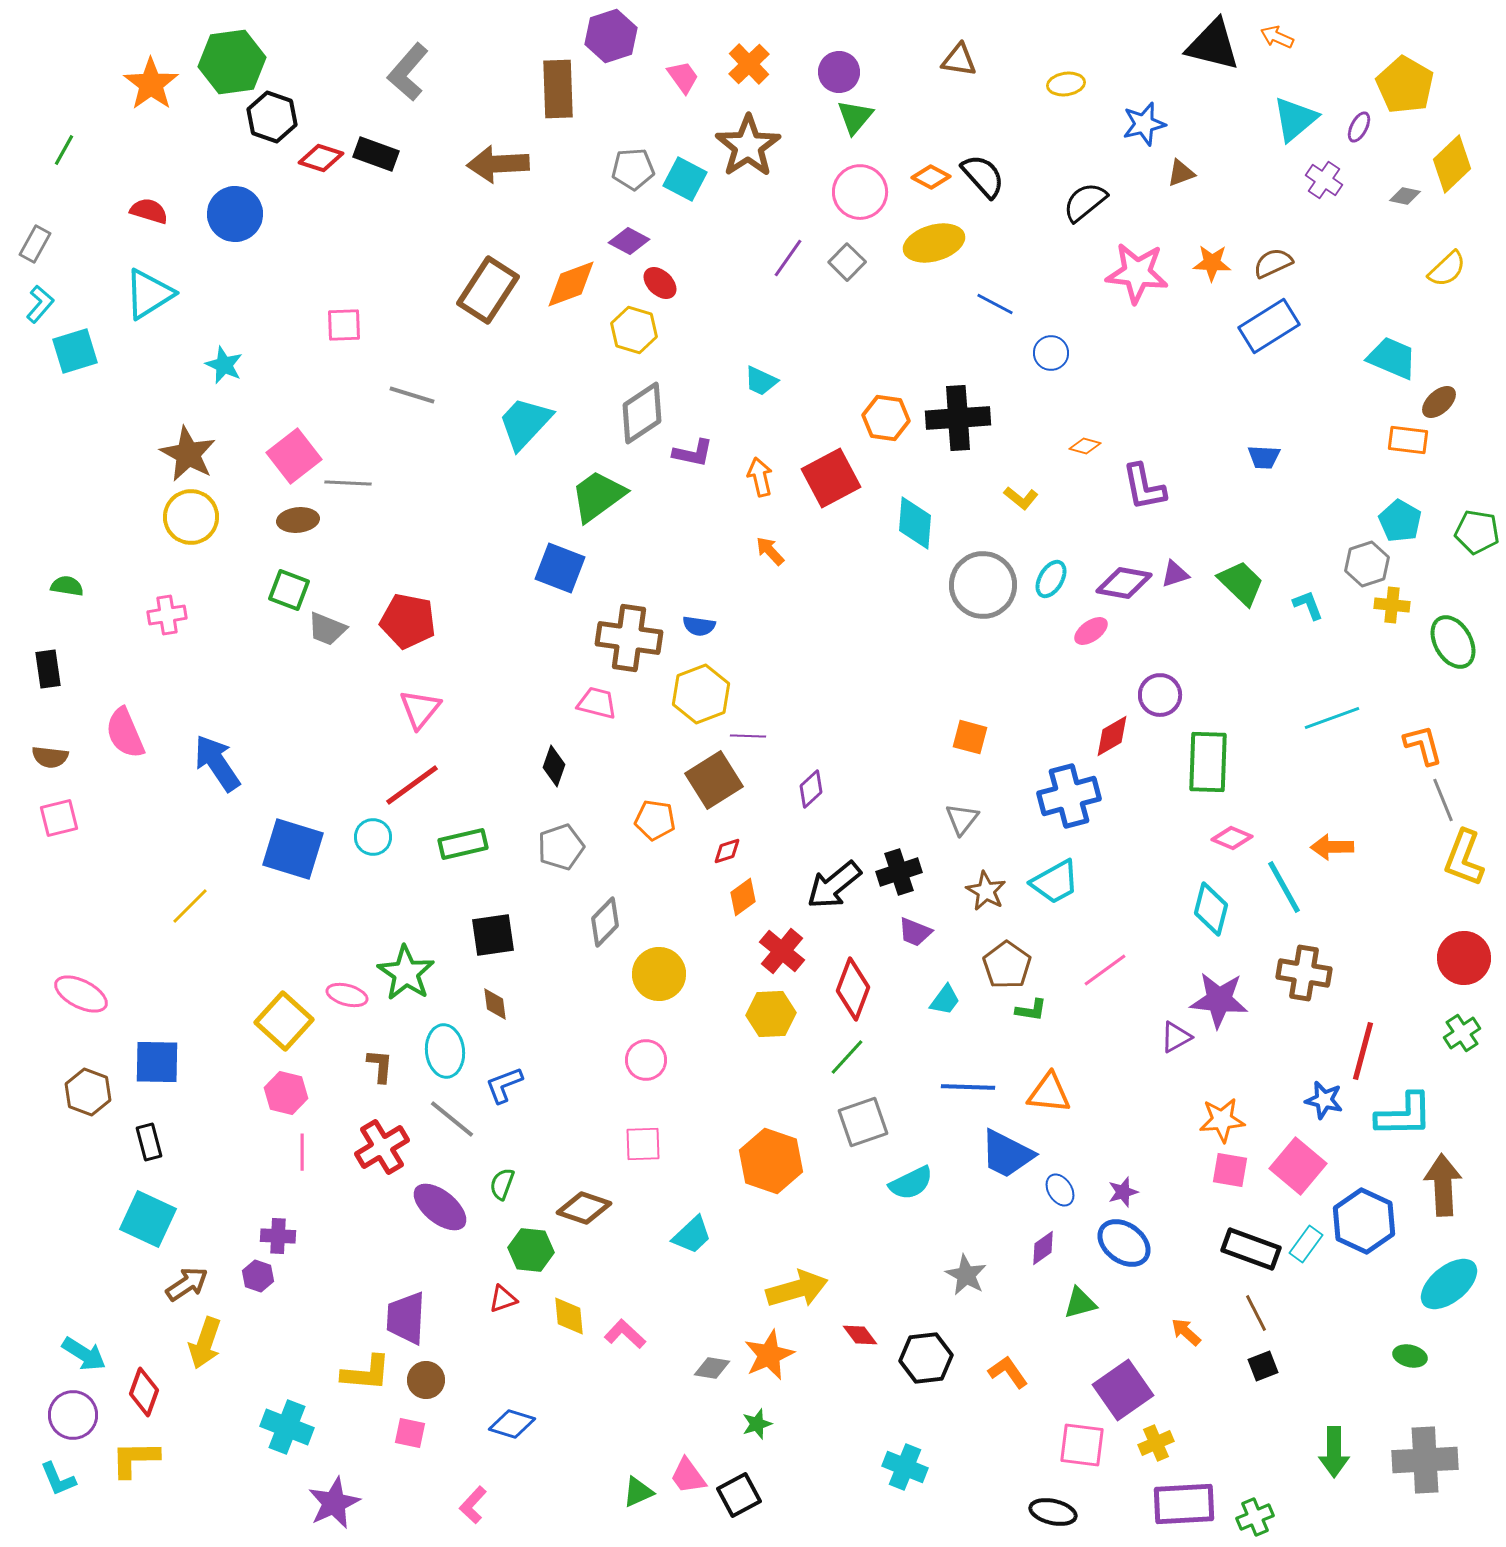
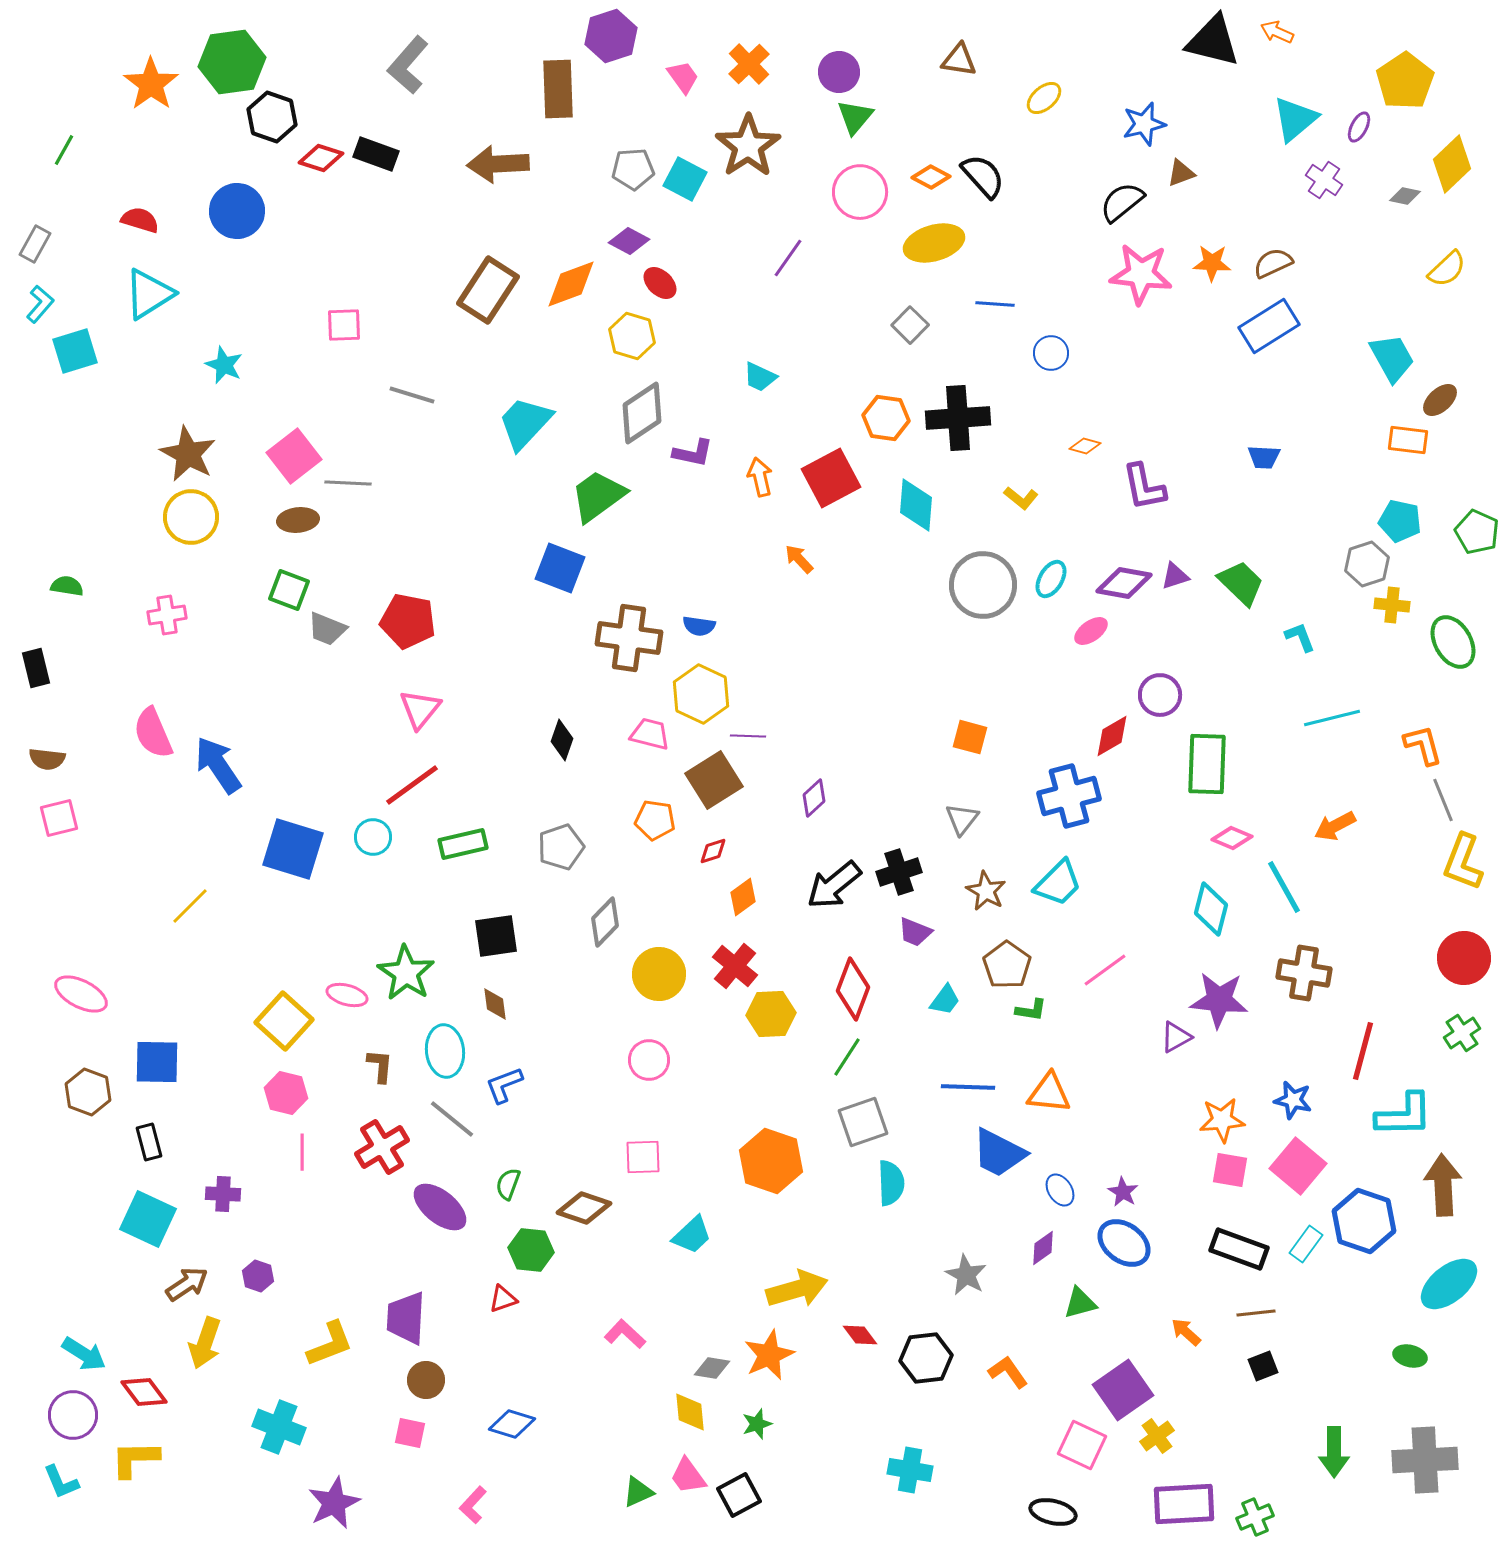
orange arrow at (1277, 37): moved 5 px up
black triangle at (1213, 45): moved 4 px up
gray L-shape at (408, 72): moved 7 px up
yellow ellipse at (1066, 84): moved 22 px left, 14 px down; rotated 33 degrees counterclockwise
yellow pentagon at (1405, 85): moved 4 px up; rotated 8 degrees clockwise
black semicircle at (1085, 202): moved 37 px right
red semicircle at (149, 211): moved 9 px left, 9 px down
blue circle at (235, 214): moved 2 px right, 3 px up
gray square at (847, 262): moved 63 px right, 63 px down
pink star at (1137, 273): moved 4 px right, 1 px down
blue line at (995, 304): rotated 24 degrees counterclockwise
yellow hexagon at (634, 330): moved 2 px left, 6 px down
cyan trapezoid at (1392, 358): rotated 38 degrees clockwise
cyan trapezoid at (761, 381): moved 1 px left, 4 px up
brown ellipse at (1439, 402): moved 1 px right, 2 px up
cyan pentagon at (1400, 521): rotated 18 degrees counterclockwise
cyan diamond at (915, 523): moved 1 px right, 18 px up
green pentagon at (1477, 532): rotated 15 degrees clockwise
orange arrow at (770, 551): moved 29 px right, 8 px down
purple triangle at (1175, 574): moved 2 px down
cyan L-shape at (1308, 605): moved 8 px left, 32 px down
black rectangle at (48, 669): moved 12 px left, 1 px up; rotated 6 degrees counterclockwise
yellow hexagon at (701, 694): rotated 14 degrees counterclockwise
pink trapezoid at (597, 703): moved 53 px right, 31 px down
cyan line at (1332, 718): rotated 6 degrees clockwise
pink semicircle at (125, 733): moved 28 px right
brown semicircle at (50, 757): moved 3 px left, 2 px down
green rectangle at (1208, 762): moved 1 px left, 2 px down
blue arrow at (217, 763): moved 1 px right, 2 px down
black diamond at (554, 766): moved 8 px right, 26 px up
purple diamond at (811, 789): moved 3 px right, 9 px down
orange arrow at (1332, 847): moved 3 px right, 21 px up; rotated 27 degrees counterclockwise
red diamond at (727, 851): moved 14 px left
yellow L-shape at (1464, 858): moved 1 px left, 4 px down
cyan trapezoid at (1055, 882): moved 3 px right, 1 px down; rotated 16 degrees counterclockwise
black square at (493, 935): moved 3 px right, 1 px down
red cross at (782, 951): moved 47 px left, 15 px down
green line at (847, 1057): rotated 9 degrees counterclockwise
pink circle at (646, 1060): moved 3 px right
blue star at (1324, 1100): moved 31 px left
pink square at (643, 1144): moved 13 px down
blue trapezoid at (1007, 1154): moved 8 px left, 1 px up
cyan semicircle at (911, 1183): moved 20 px left; rotated 66 degrees counterclockwise
green semicircle at (502, 1184): moved 6 px right
purple star at (1123, 1192): rotated 24 degrees counterclockwise
blue hexagon at (1364, 1221): rotated 6 degrees counterclockwise
purple cross at (278, 1236): moved 55 px left, 42 px up
black rectangle at (1251, 1249): moved 12 px left
brown line at (1256, 1313): rotated 69 degrees counterclockwise
yellow diamond at (569, 1316): moved 121 px right, 96 px down
yellow L-shape at (366, 1373): moved 36 px left, 29 px up; rotated 26 degrees counterclockwise
red diamond at (144, 1392): rotated 57 degrees counterclockwise
cyan cross at (287, 1427): moved 8 px left
yellow cross at (1156, 1443): moved 1 px right, 7 px up; rotated 12 degrees counterclockwise
pink square at (1082, 1445): rotated 18 degrees clockwise
cyan cross at (905, 1467): moved 5 px right, 3 px down; rotated 12 degrees counterclockwise
cyan L-shape at (58, 1479): moved 3 px right, 3 px down
